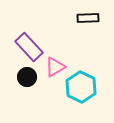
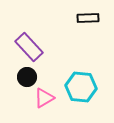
pink triangle: moved 11 px left, 31 px down
cyan hexagon: rotated 20 degrees counterclockwise
